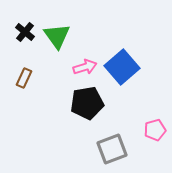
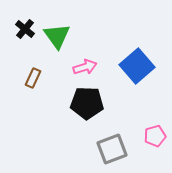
black cross: moved 3 px up
blue square: moved 15 px right, 1 px up
brown rectangle: moved 9 px right
black pentagon: rotated 12 degrees clockwise
pink pentagon: moved 6 px down
